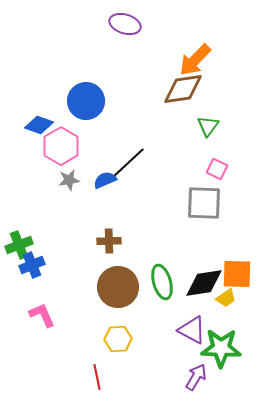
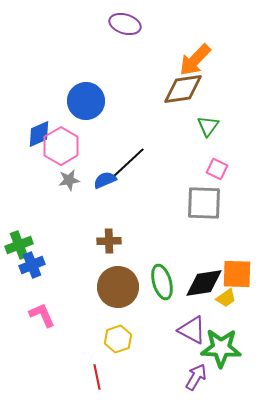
blue diamond: moved 9 px down; rotated 44 degrees counterclockwise
yellow hexagon: rotated 16 degrees counterclockwise
